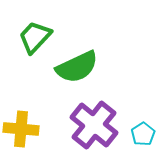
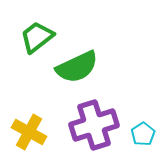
green trapezoid: moved 2 px right; rotated 9 degrees clockwise
purple cross: rotated 33 degrees clockwise
yellow cross: moved 8 px right, 3 px down; rotated 24 degrees clockwise
